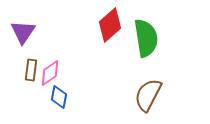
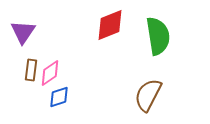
red diamond: rotated 20 degrees clockwise
green semicircle: moved 12 px right, 2 px up
blue diamond: rotated 60 degrees clockwise
